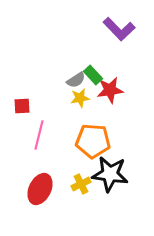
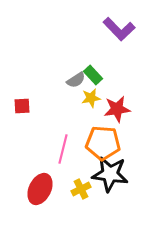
red star: moved 7 px right, 19 px down
yellow star: moved 11 px right
pink line: moved 24 px right, 14 px down
orange pentagon: moved 10 px right, 2 px down
yellow cross: moved 5 px down
